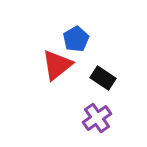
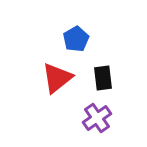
red triangle: moved 13 px down
black rectangle: rotated 50 degrees clockwise
